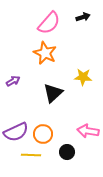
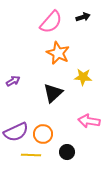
pink semicircle: moved 2 px right, 1 px up
orange star: moved 13 px right
pink arrow: moved 1 px right, 10 px up
